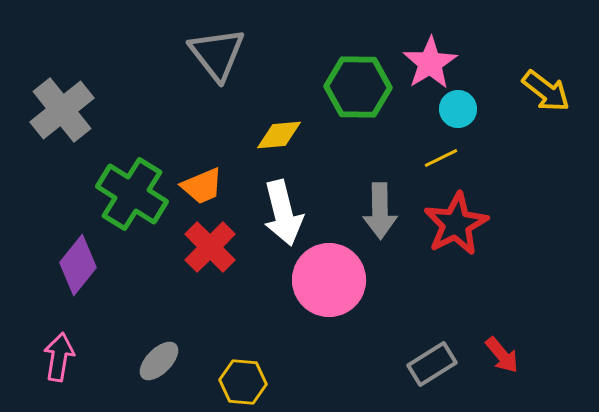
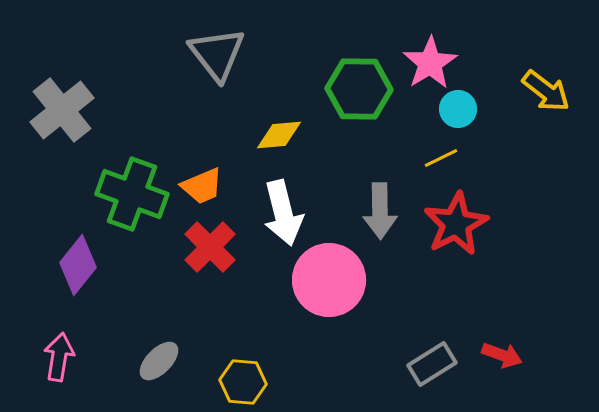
green hexagon: moved 1 px right, 2 px down
green cross: rotated 12 degrees counterclockwise
red arrow: rotated 30 degrees counterclockwise
